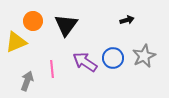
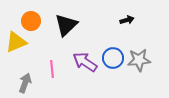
orange circle: moved 2 px left
black triangle: rotated 10 degrees clockwise
gray star: moved 5 px left, 4 px down; rotated 20 degrees clockwise
gray arrow: moved 2 px left, 2 px down
